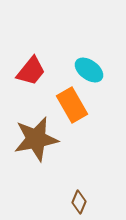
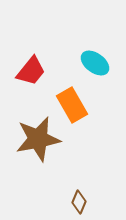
cyan ellipse: moved 6 px right, 7 px up
brown star: moved 2 px right
